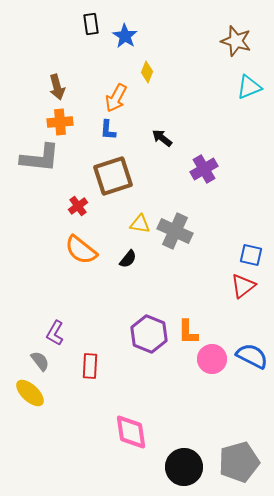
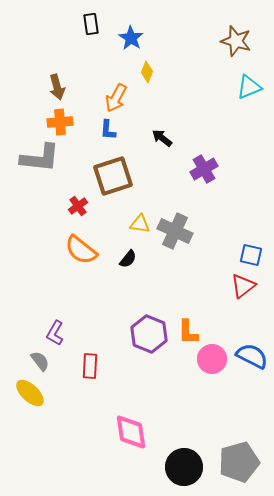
blue star: moved 6 px right, 2 px down
